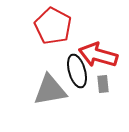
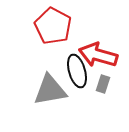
gray rectangle: rotated 24 degrees clockwise
